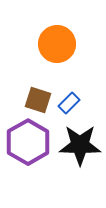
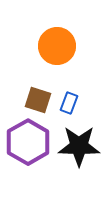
orange circle: moved 2 px down
blue rectangle: rotated 25 degrees counterclockwise
black star: moved 1 px left, 1 px down
